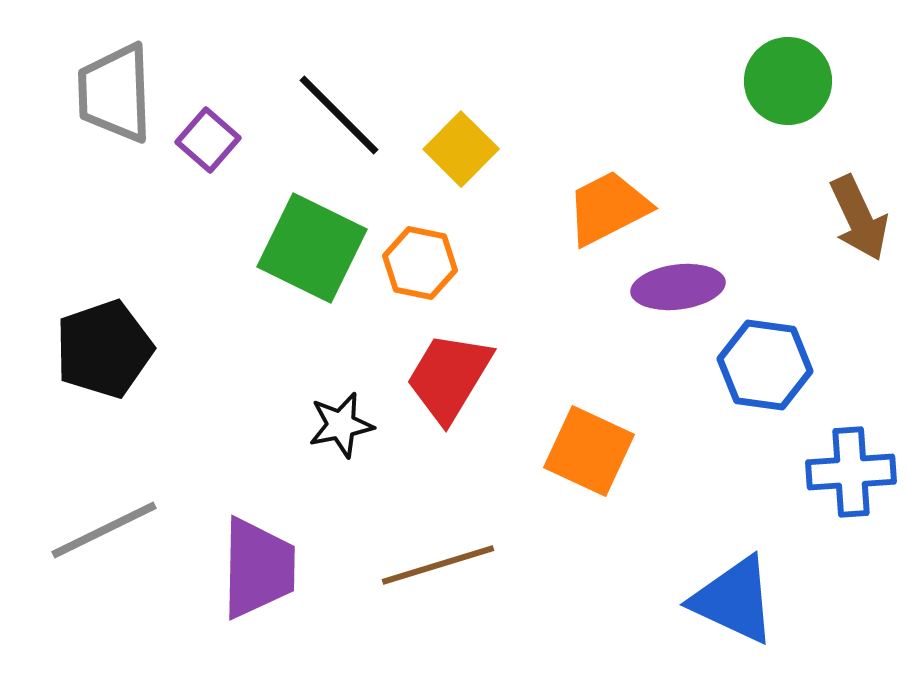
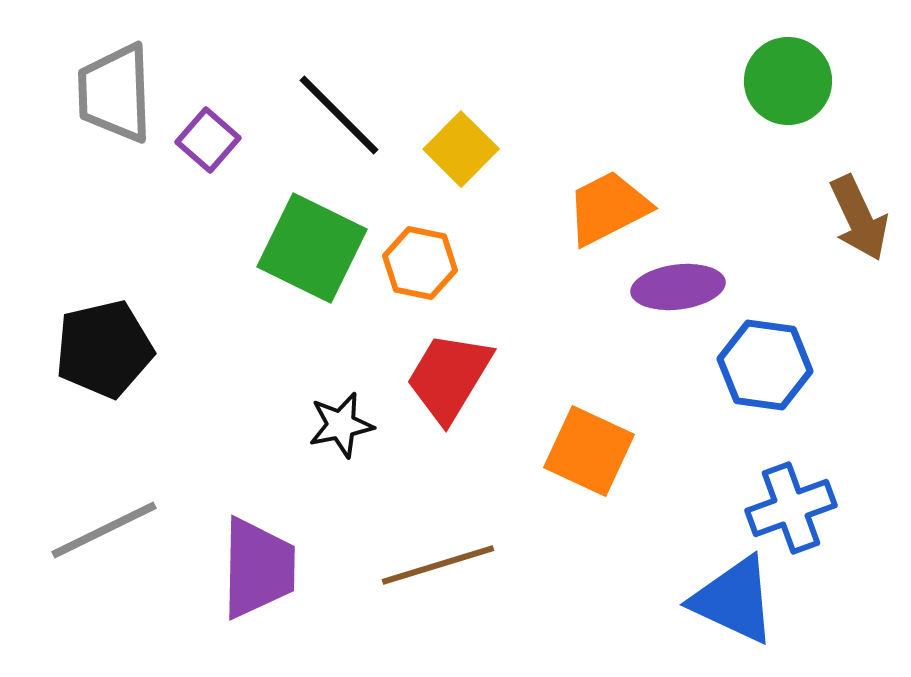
black pentagon: rotated 6 degrees clockwise
blue cross: moved 60 px left, 36 px down; rotated 16 degrees counterclockwise
